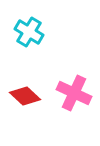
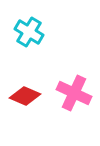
red diamond: rotated 20 degrees counterclockwise
